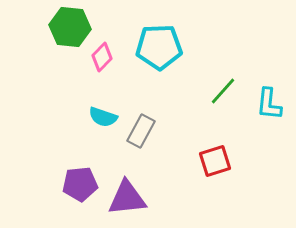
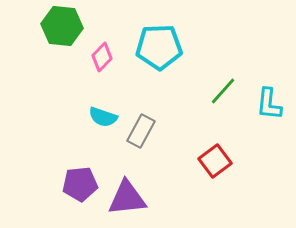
green hexagon: moved 8 px left, 1 px up
red square: rotated 20 degrees counterclockwise
